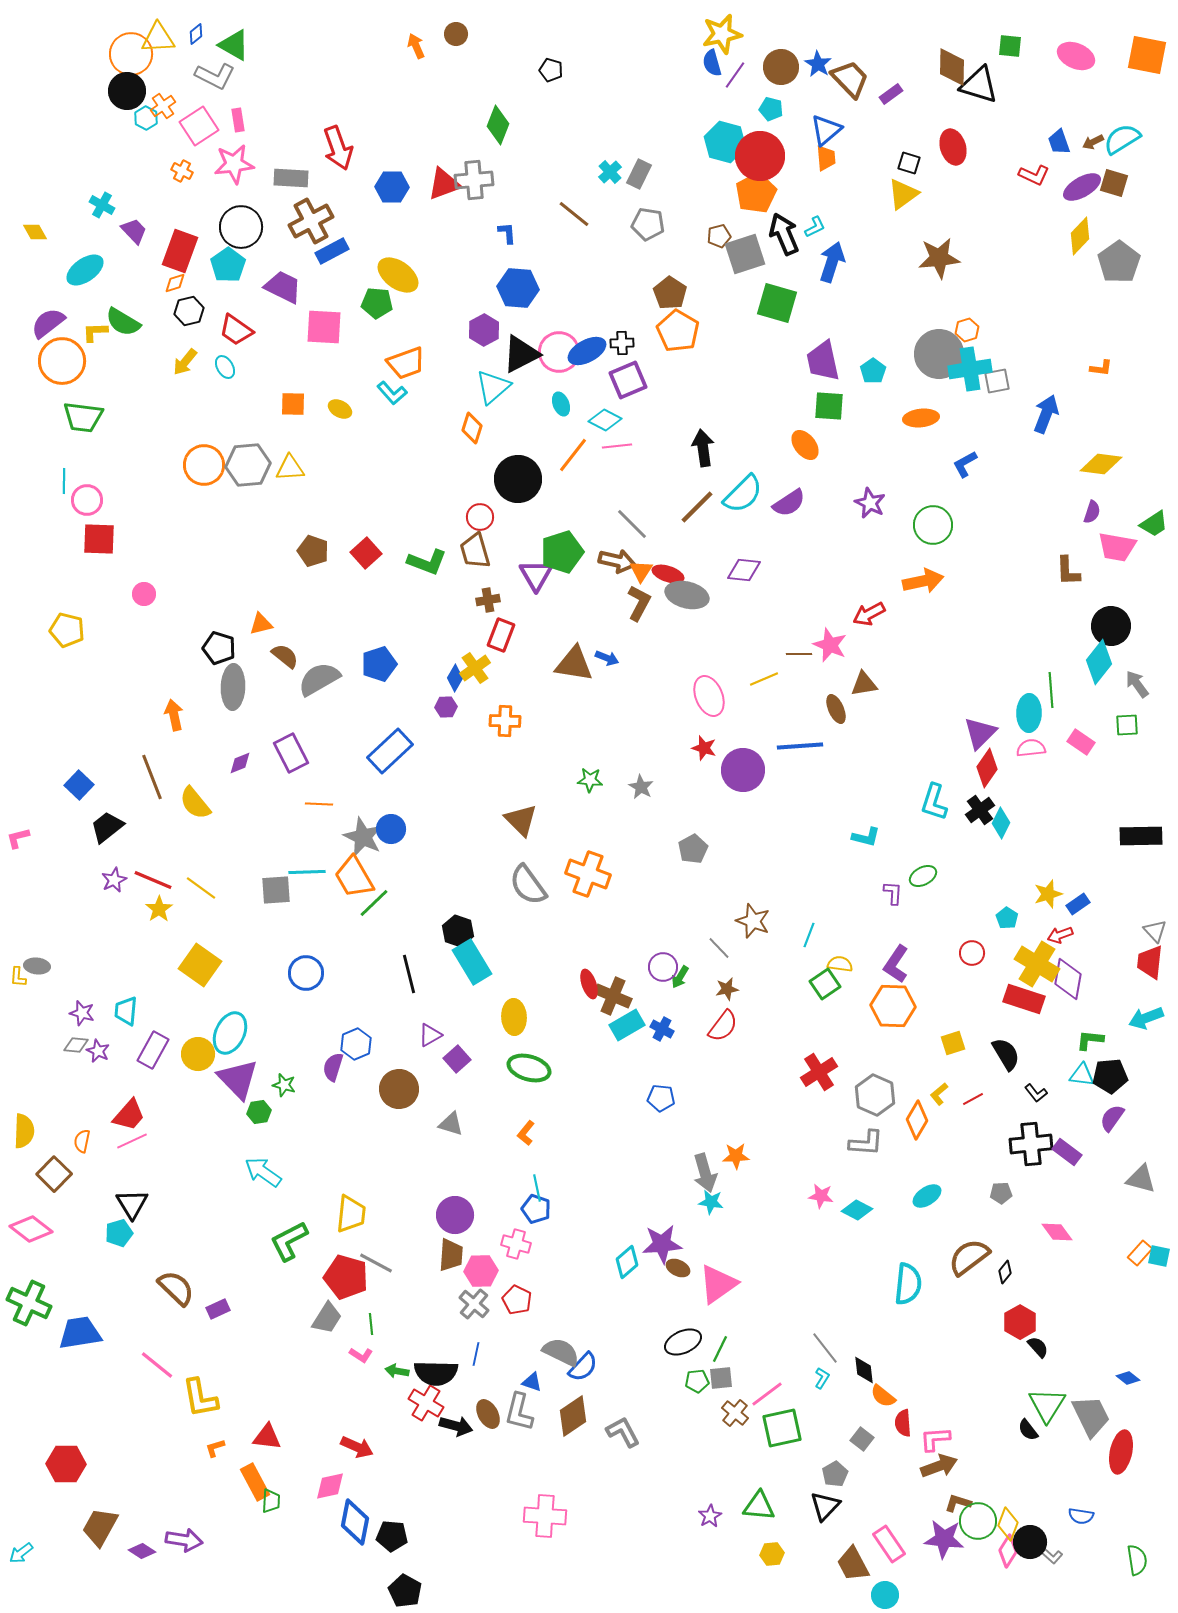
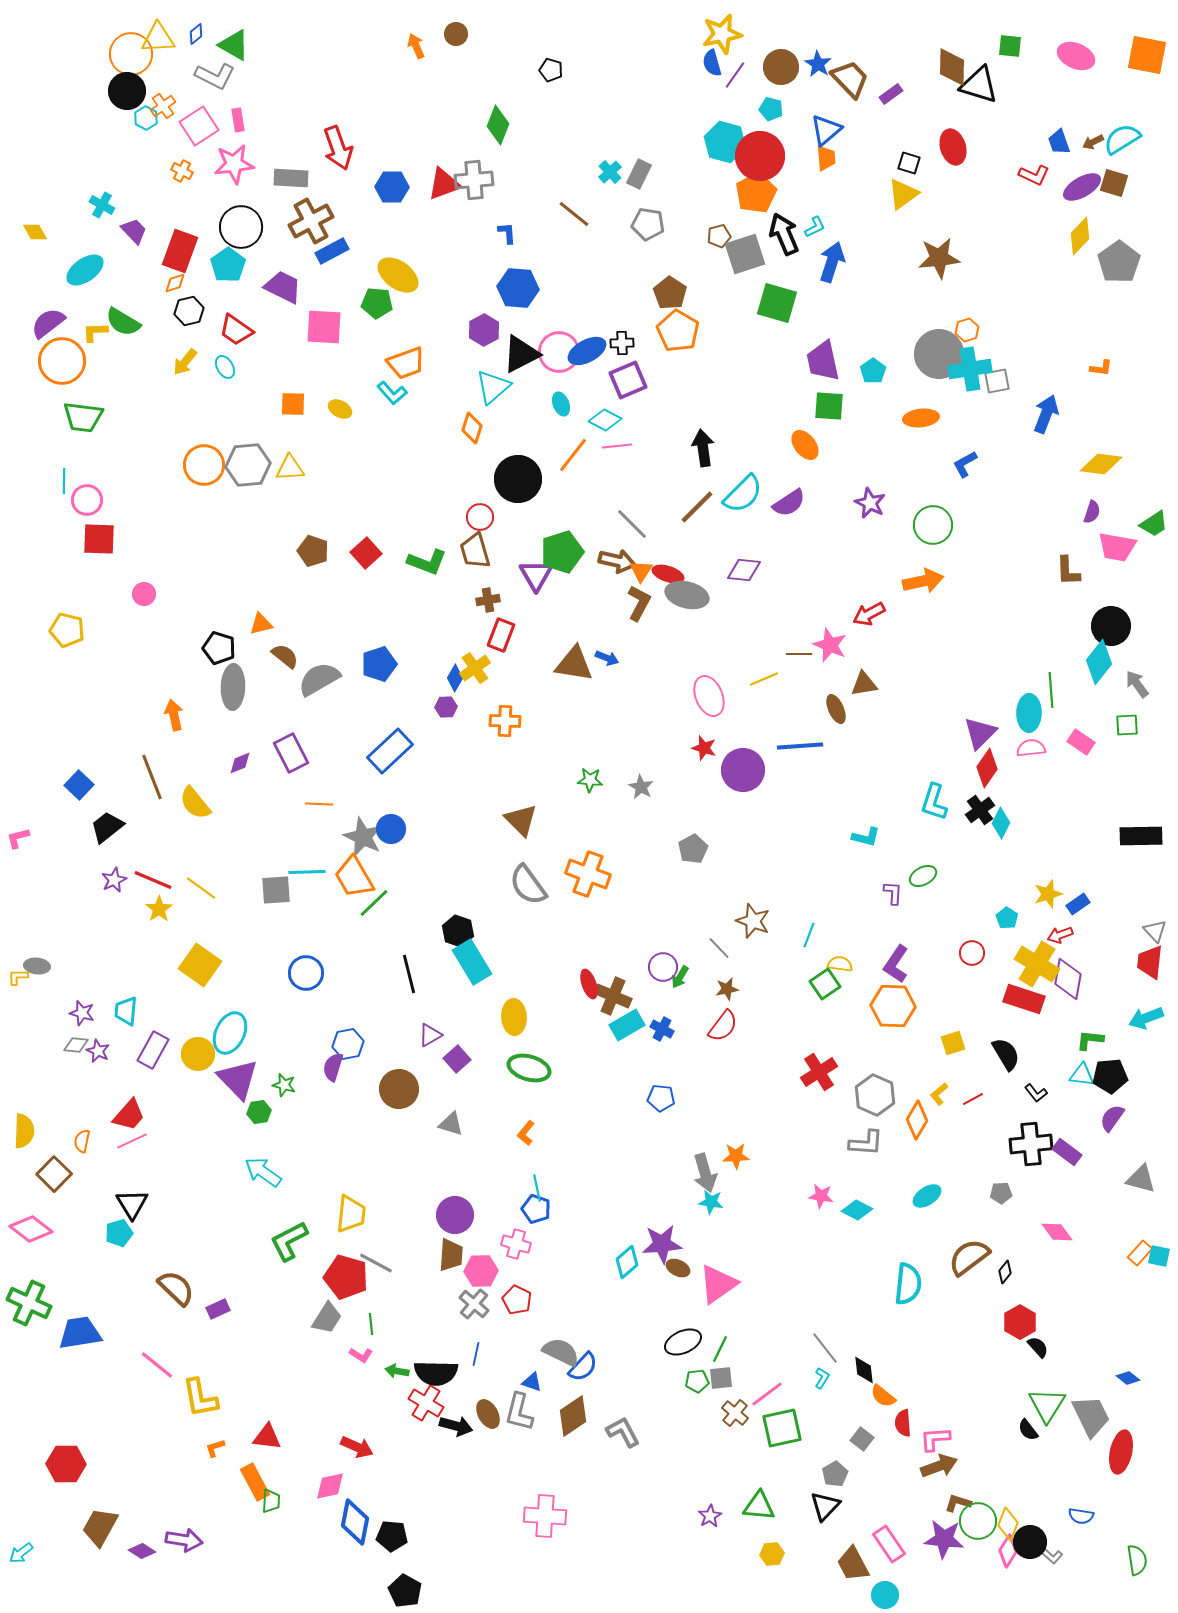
yellow L-shape at (18, 977): rotated 85 degrees clockwise
blue hexagon at (356, 1044): moved 8 px left; rotated 12 degrees clockwise
